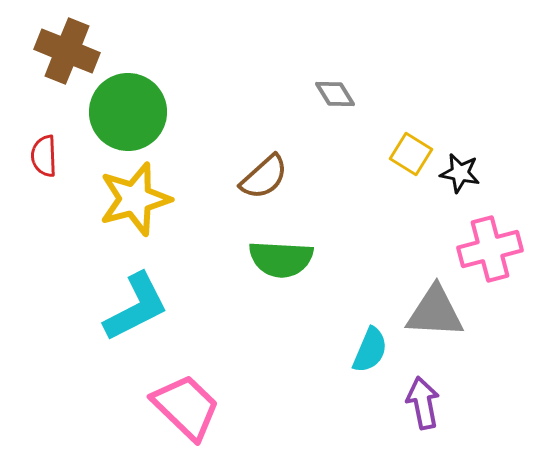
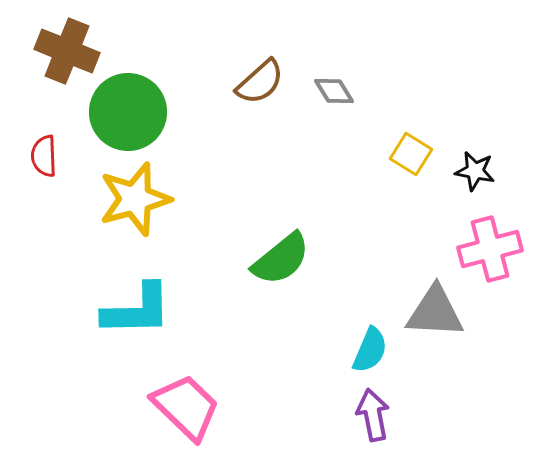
gray diamond: moved 1 px left, 3 px up
black star: moved 15 px right, 2 px up
brown semicircle: moved 4 px left, 95 px up
green semicircle: rotated 42 degrees counterclockwise
cyan L-shape: moved 1 px right, 3 px down; rotated 26 degrees clockwise
purple arrow: moved 50 px left, 12 px down
